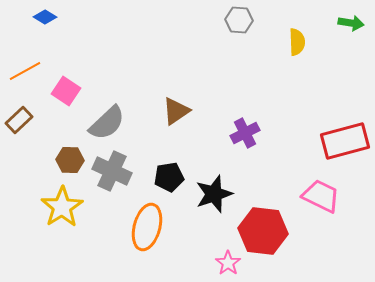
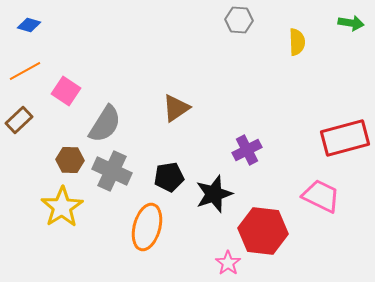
blue diamond: moved 16 px left, 8 px down; rotated 15 degrees counterclockwise
brown triangle: moved 3 px up
gray semicircle: moved 2 px left, 1 px down; rotated 15 degrees counterclockwise
purple cross: moved 2 px right, 17 px down
red rectangle: moved 3 px up
